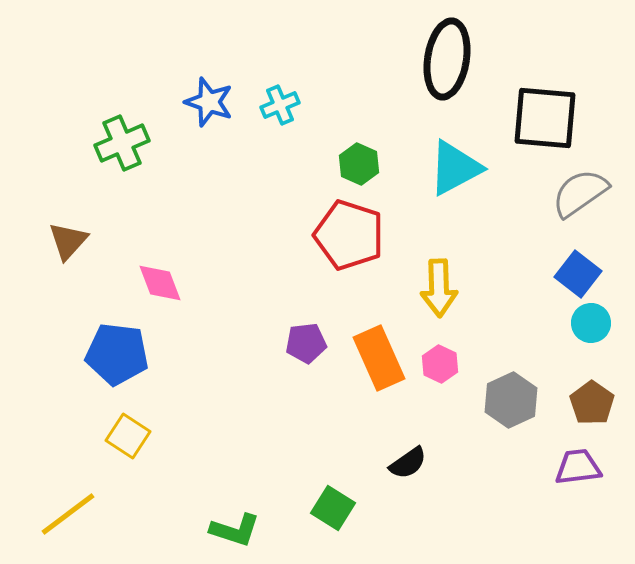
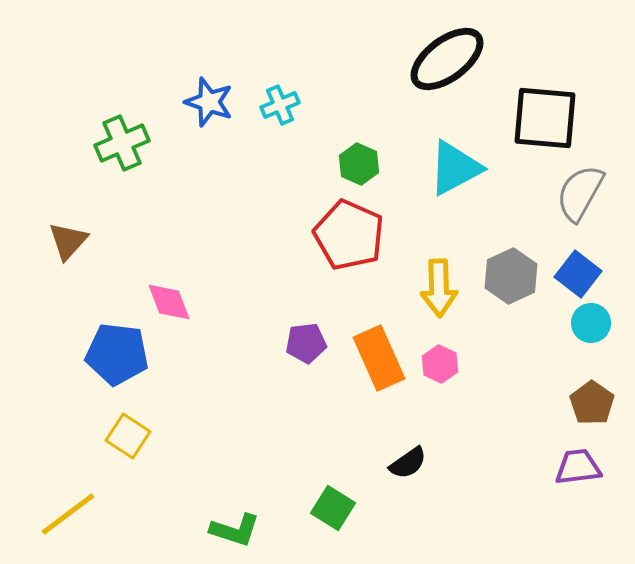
black ellipse: rotated 44 degrees clockwise
gray semicircle: rotated 26 degrees counterclockwise
red pentagon: rotated 6 degrees clockwise
pink diamond: moved 9 px right, 19 px down
gray hexagon: moved 124 px up
